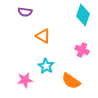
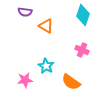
orange triangle: moved 3 px right, 10 px up
orange semicircle: moved 1 px down
